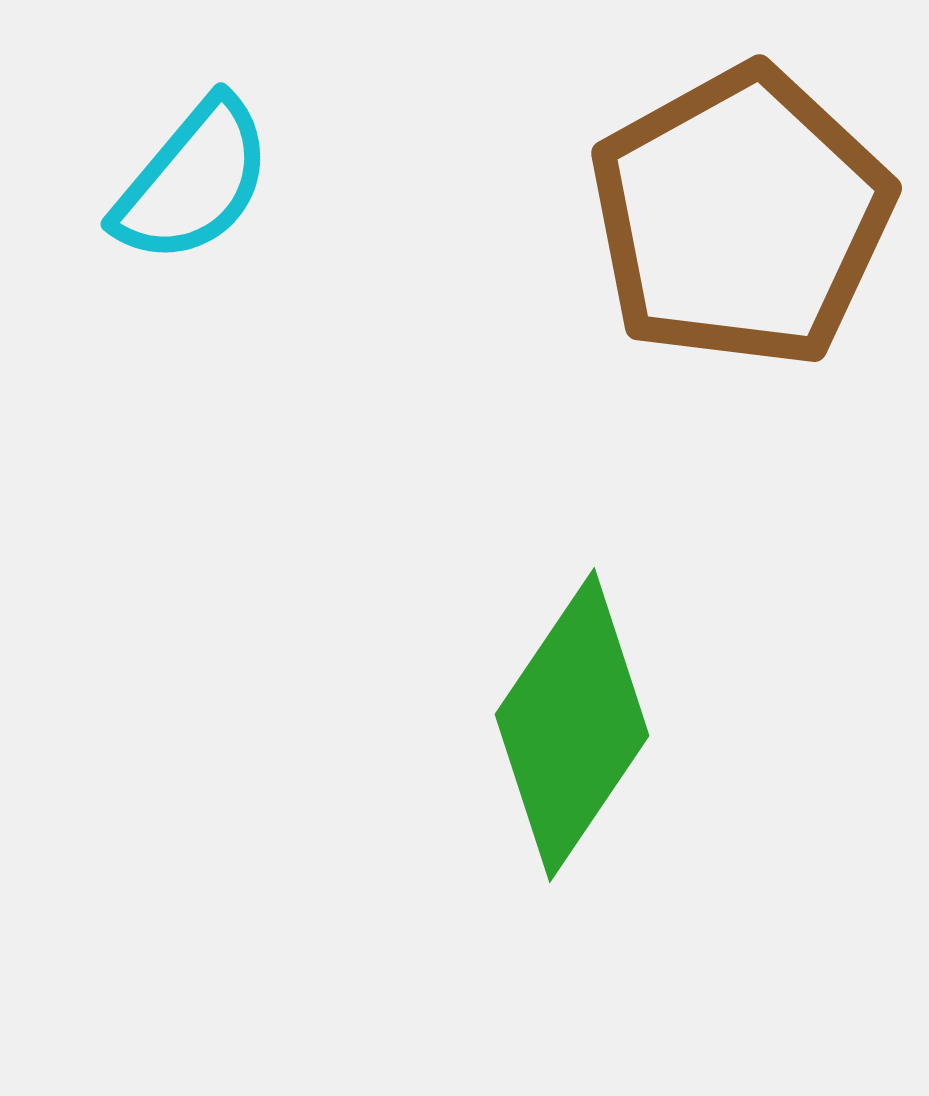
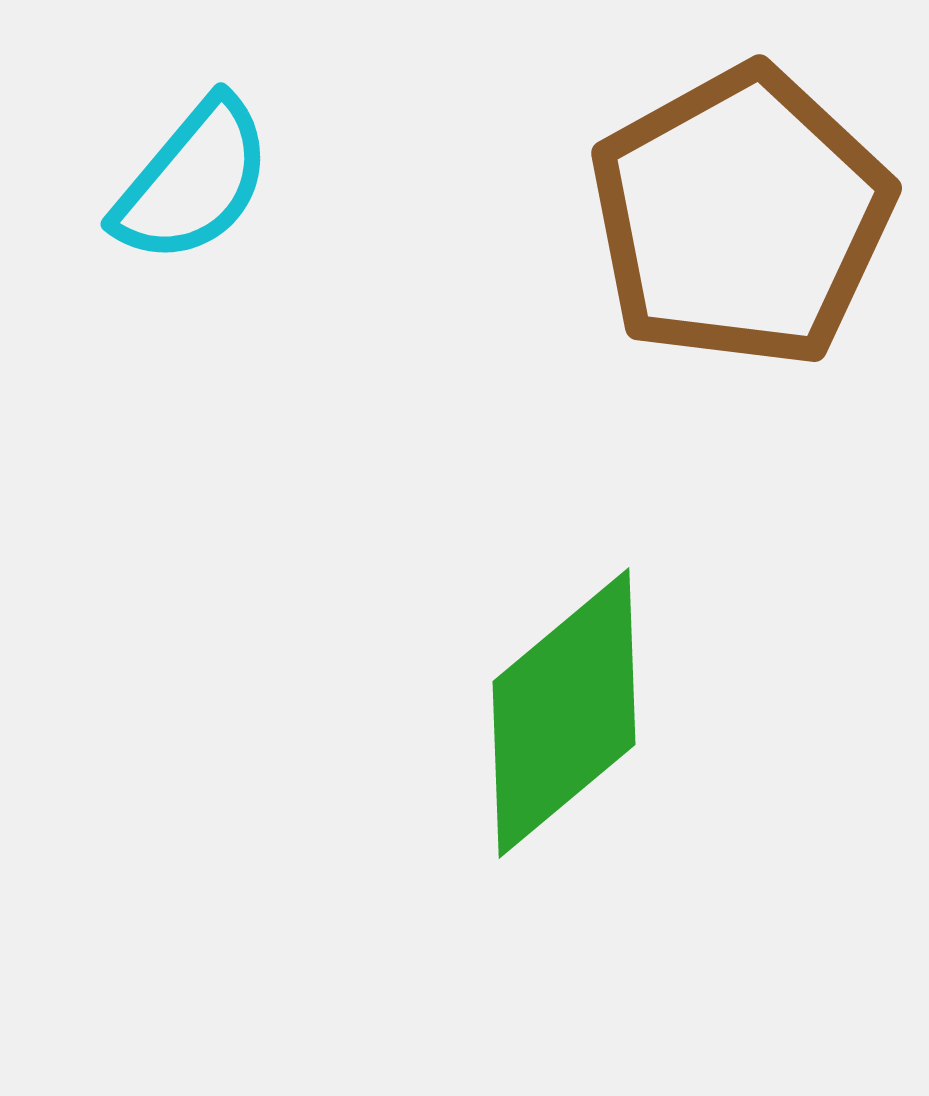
green diamond: moved 8 px left, 12 px up; rotated 16 degrees clockwise
